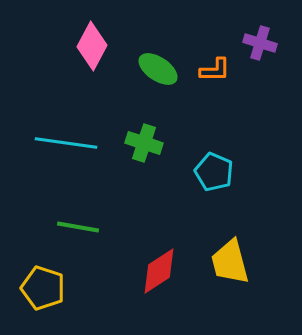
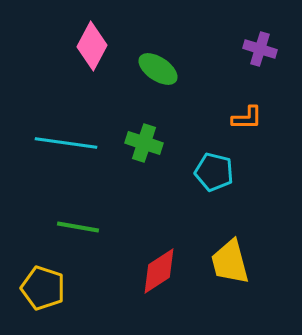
purple cross: moved 6 px down
orange L-shape: moved 32 px right, 48 px down
cyan pentagon: rotated 9 degrees counterclockwise
